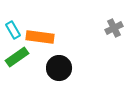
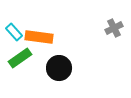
cyan rectangle: moved 1 px right, 2 px down; rotated 12 degrees counterclockwise
orange rectangle: moved 1 px left
green rectangle: moved 3 px right, 1 px down
